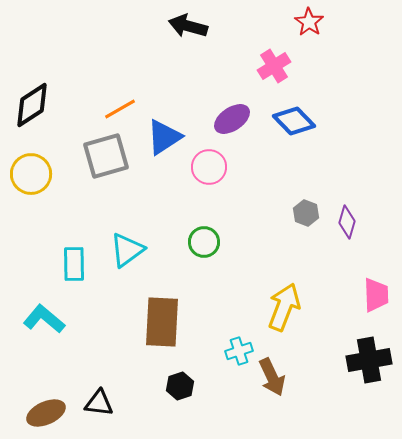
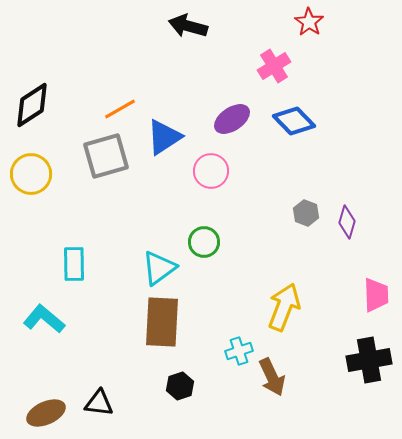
pink circle: moved 2 px right, 4 px down
cyan triangle: moved 32 px right, 18 px down
